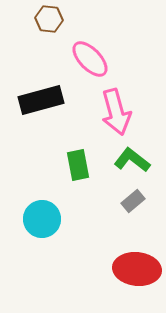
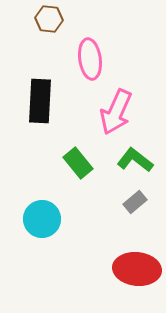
pink ellipse: rotated 36 degrees clockwise
black rectangle: moved 1 px left, 1 px down; rotated 72 degrees counterclockwise
pink arrow: rotated 39 degrees clockwise
green L-shape: moved 3 px right
green rectangle: moved 2 px up; rotated 28 degrees counterclockwise
gray rectangle: moved 2 px right, 1 px down
